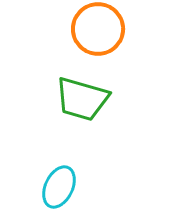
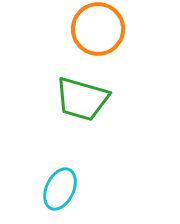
cyan ellipse: moved 1 px right, 2 px down
